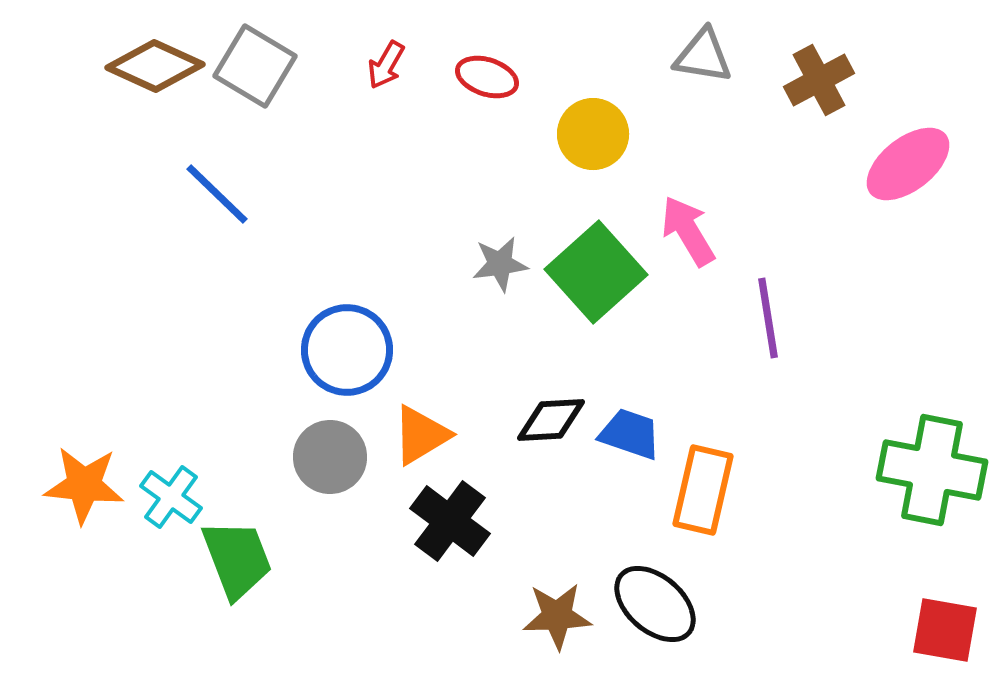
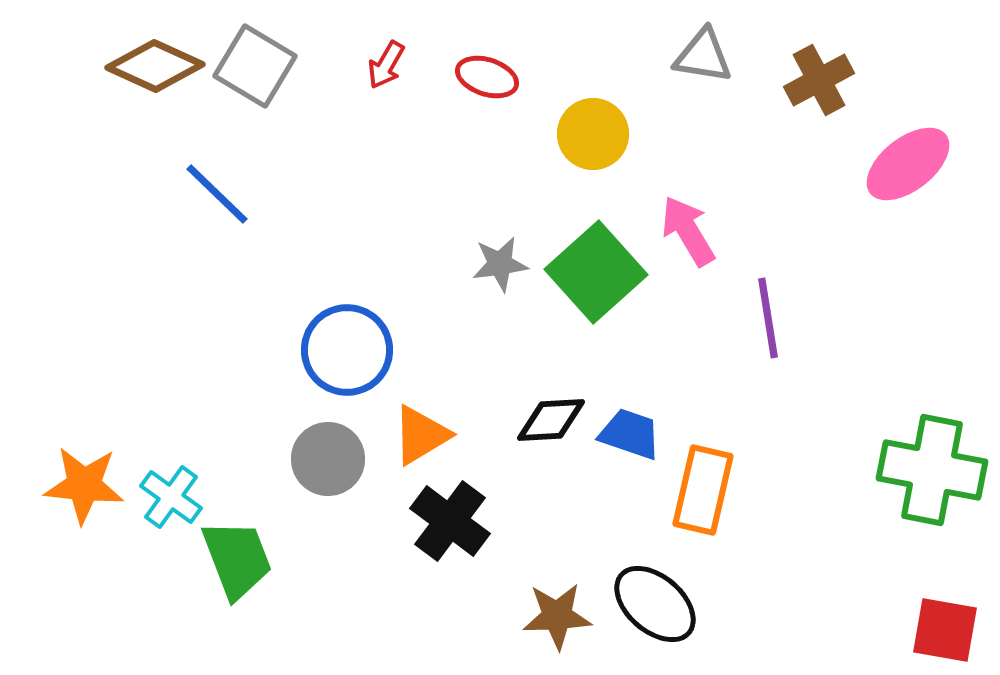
gray circle: moved 2 px left, 2 px down
